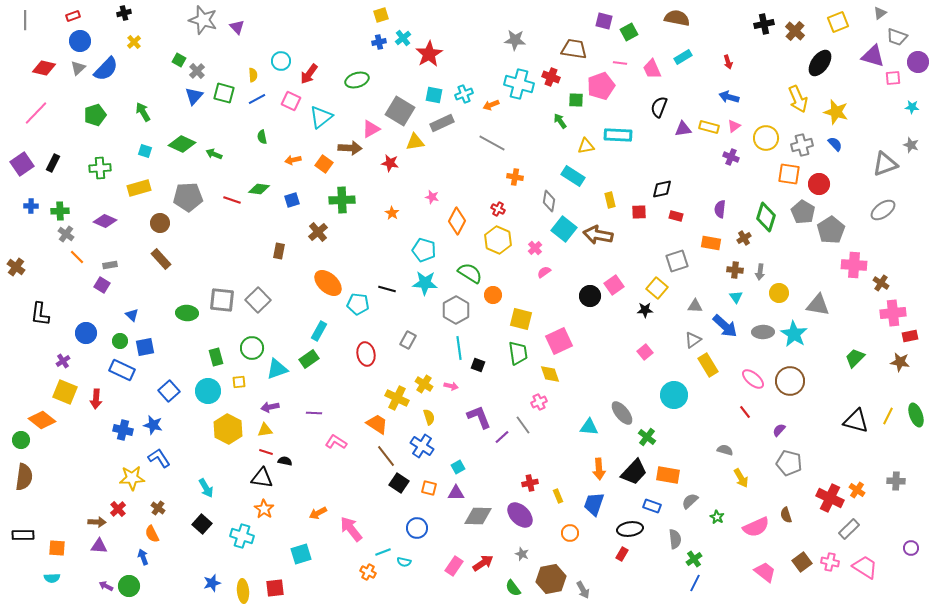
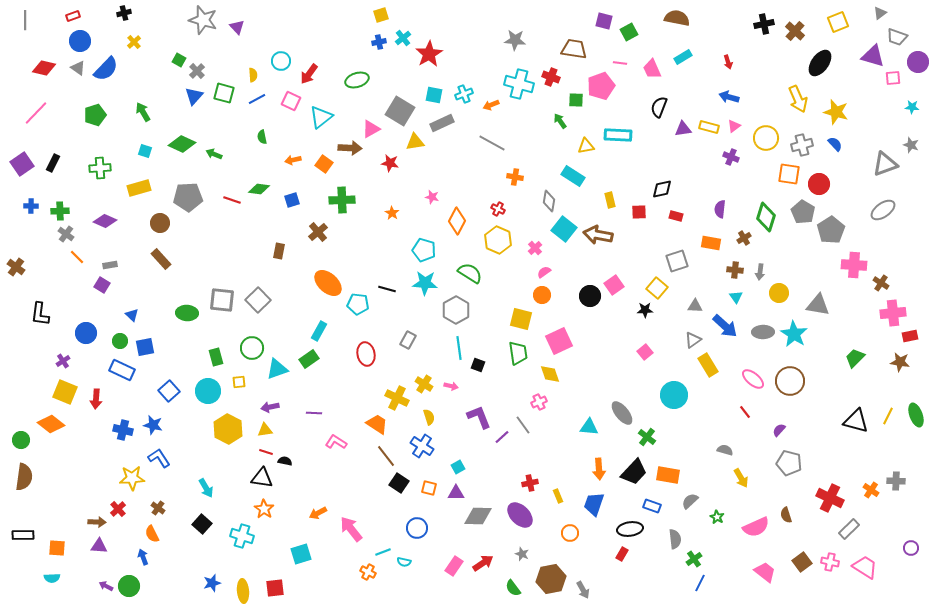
gray triangle at (78, 68): rotated 42 degrees counterclockwise
orange circle at (493, 295): moved 49 px right
orange diamond at (42, 420): moved 9 px right, 4 px down
orange cross at (857, 490): moved 14 px right
blue line at (695, 583): moved 5 px right
